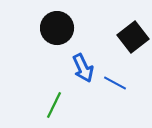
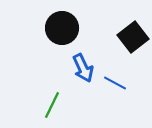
black circle: moved 5 px right
green line: moved 2 px left
